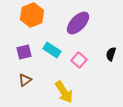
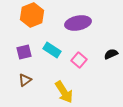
purple ellipse: rotated 35 degrees clockwise
black semicircle: rotated 48 degrees clockwise
